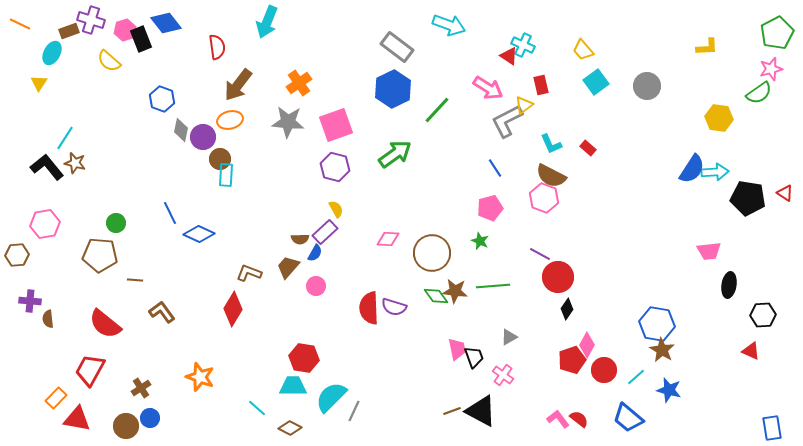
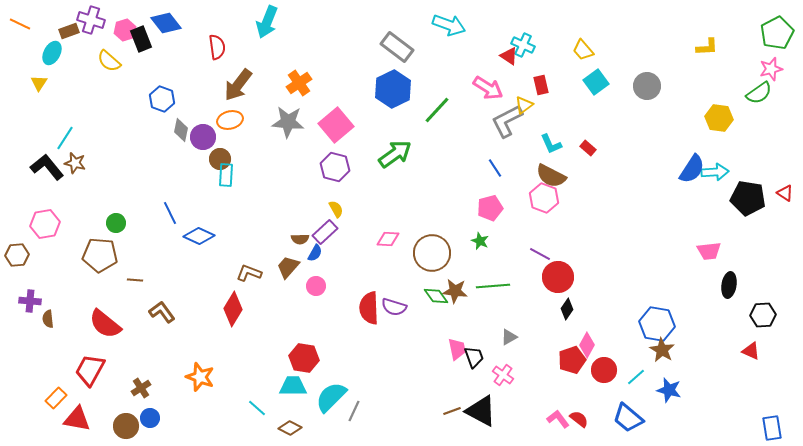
pink square at (336, 125): rotated 20 degrees counterclockwise
blue diamond at (199, 234): moved 2 px down
